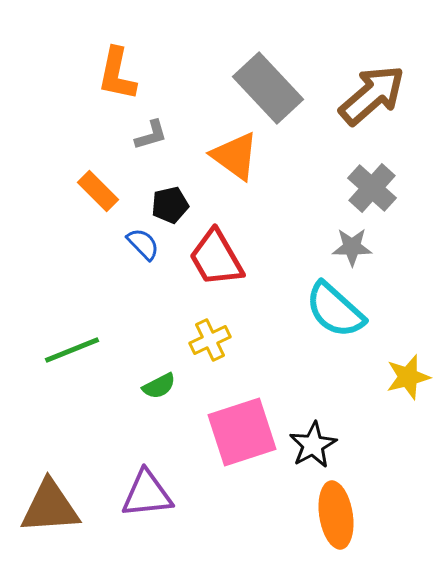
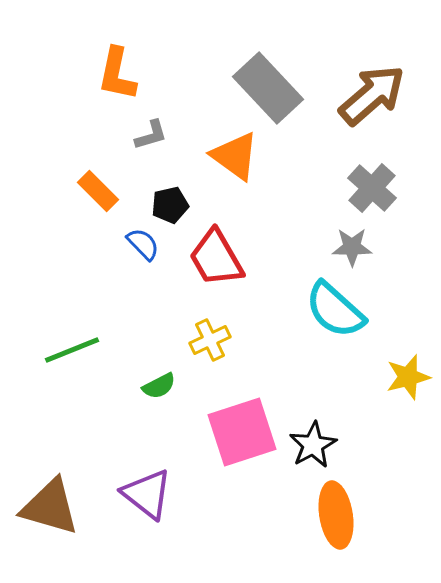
purple triangle: rotated 44 degrees clockwise
brown triangle: rotated 20 degrees clockwise
